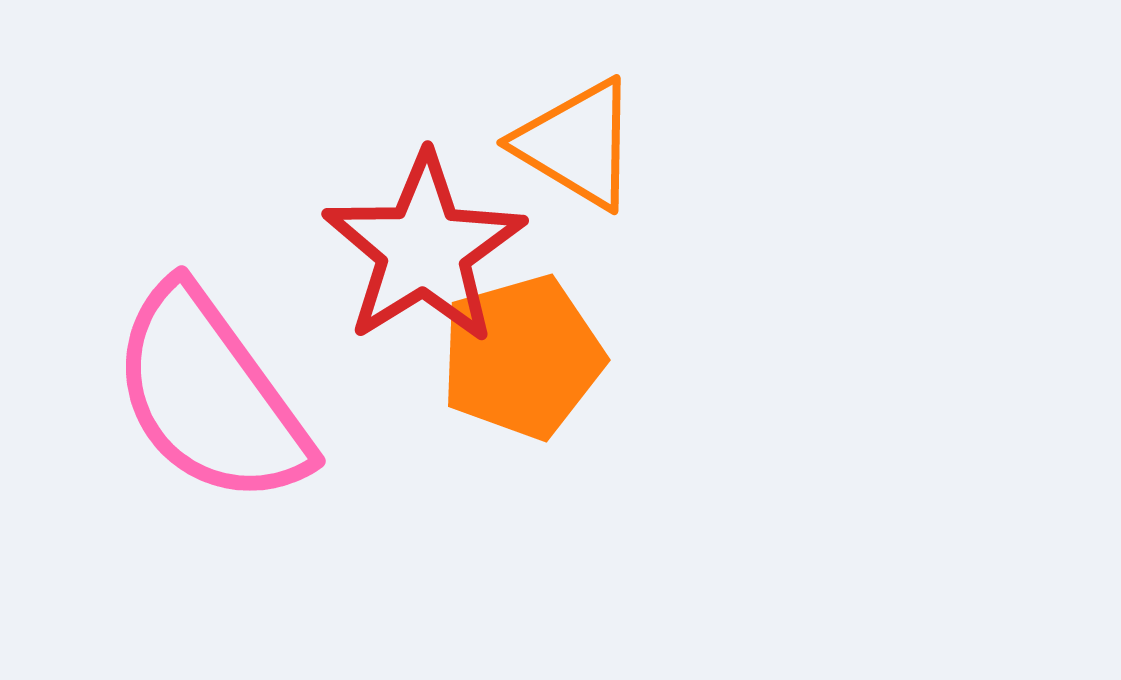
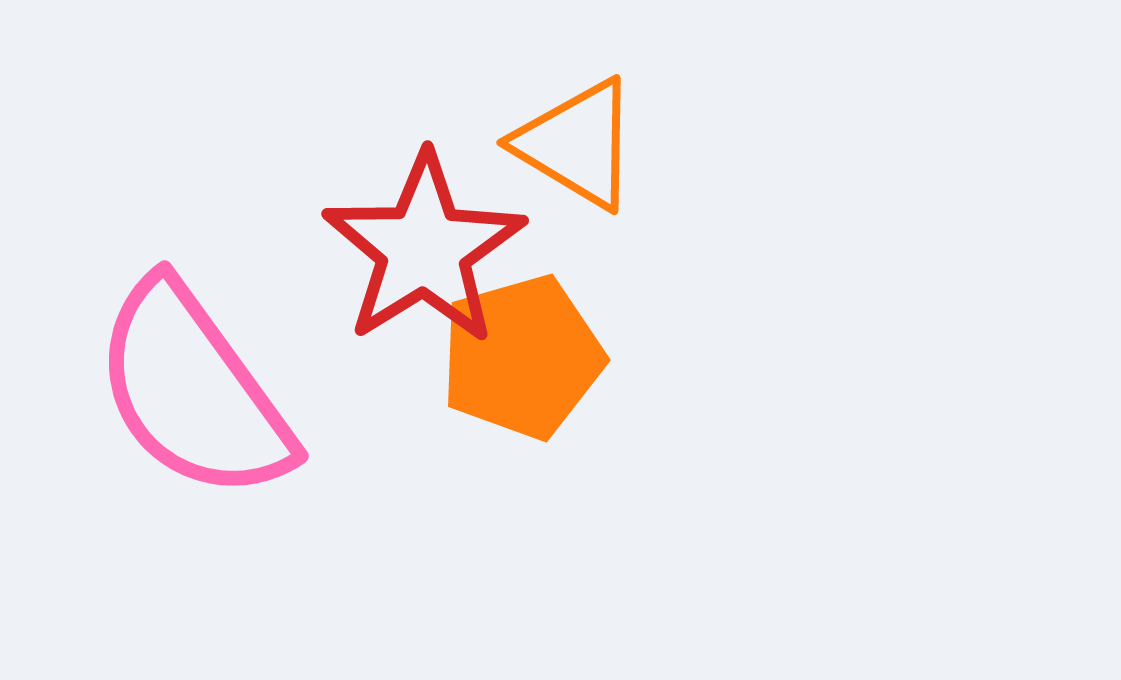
pink semicircle: moved 17 px left, 5 px up
